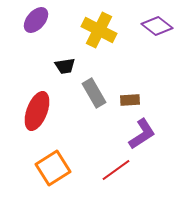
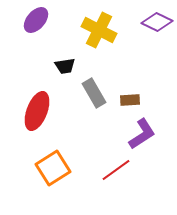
purple diamond: moved 4 px up; rotated 12 degrees counterclockwise
